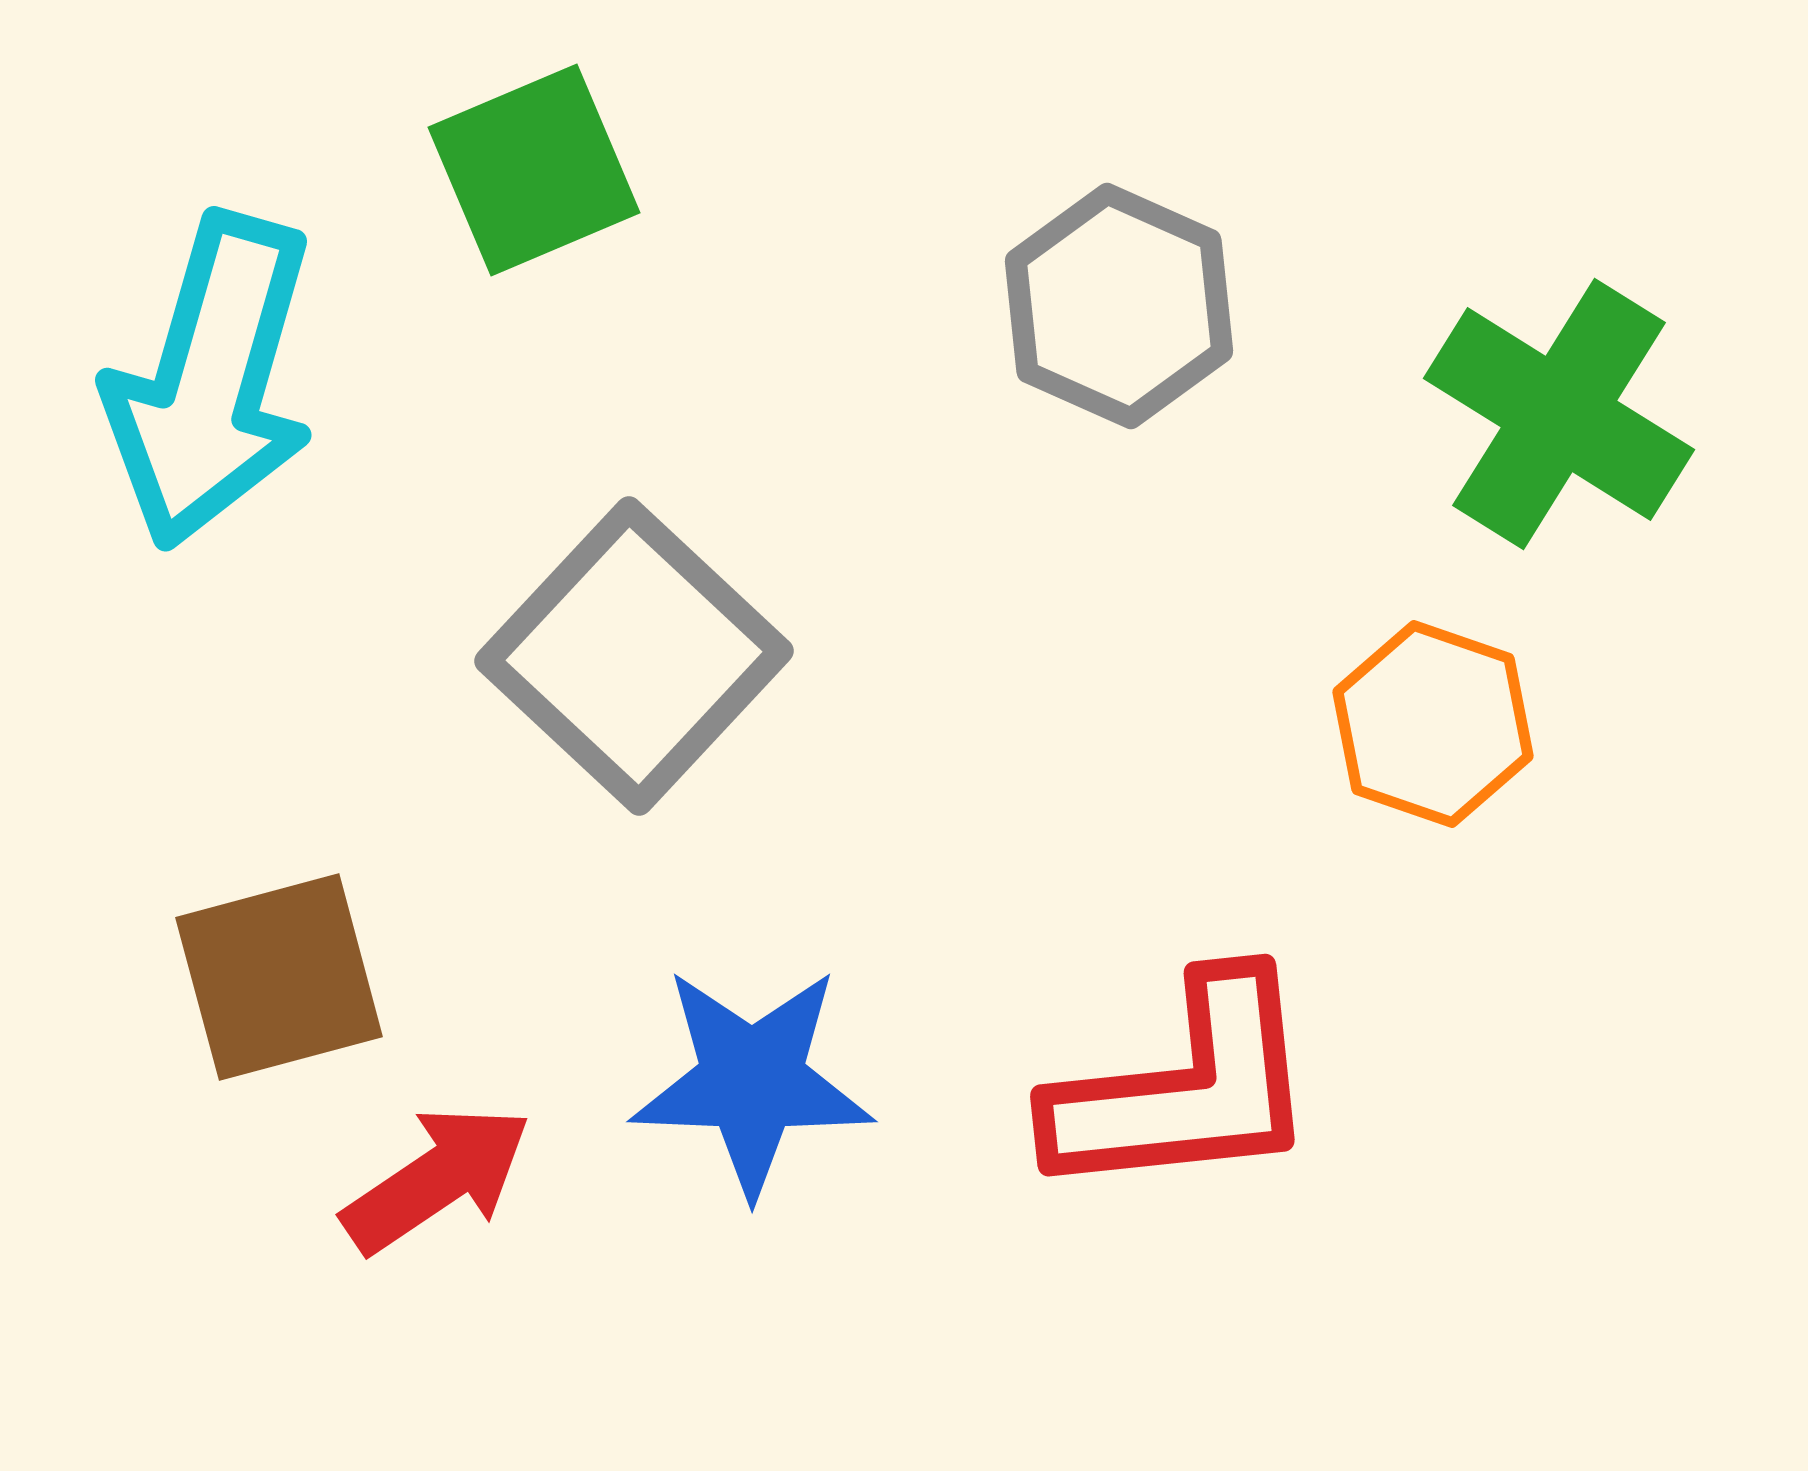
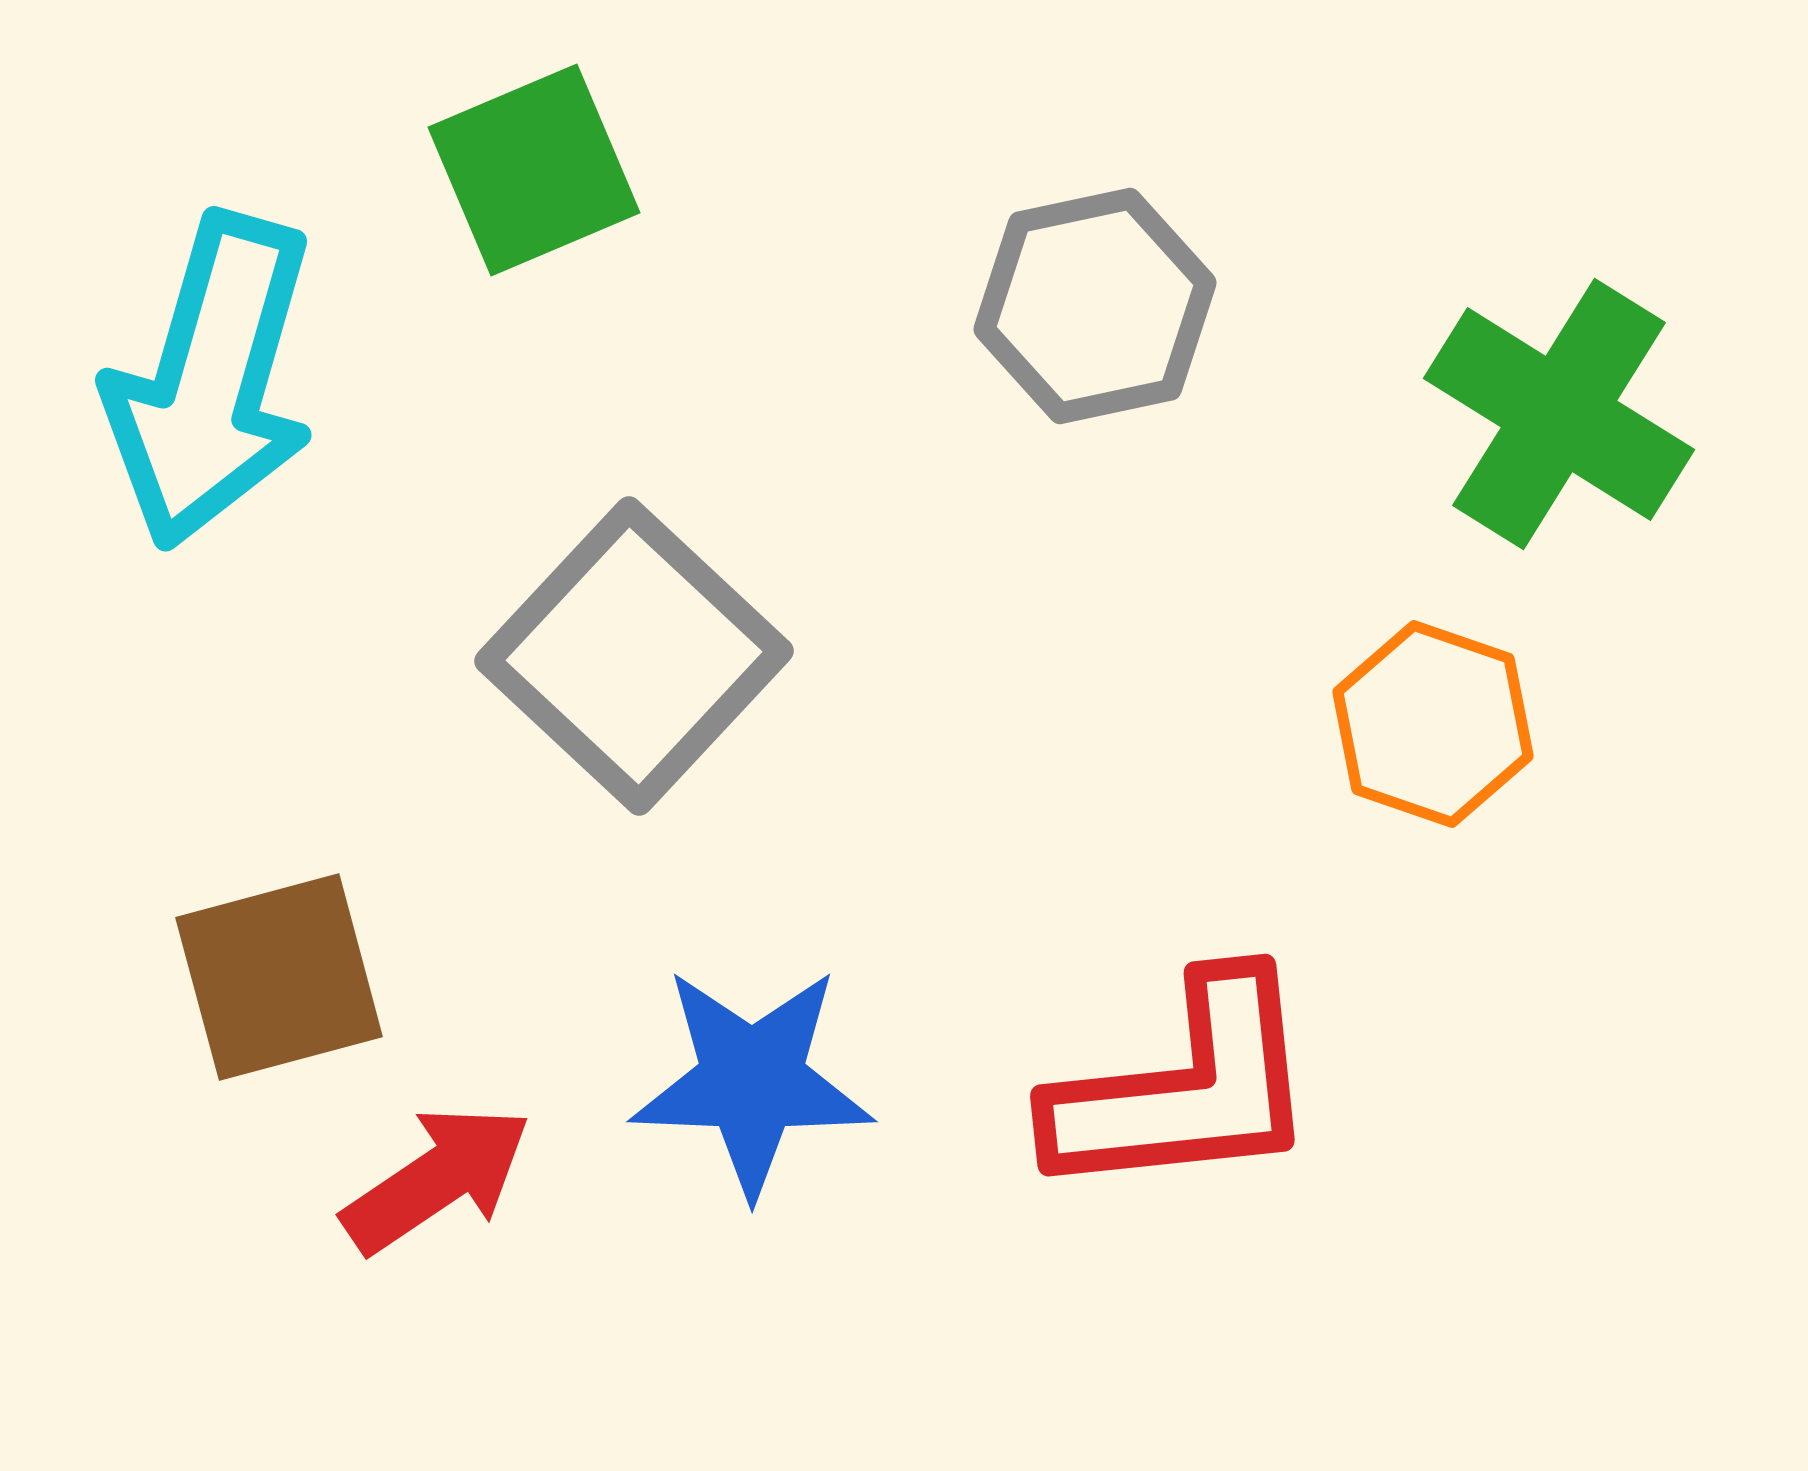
gray hexagon: moved 24 px left; rotated 24 degrees clockwise
